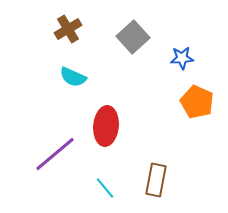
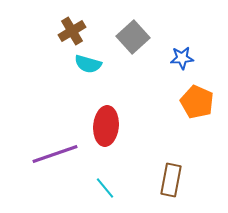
brown cross: moved 4 px right, 2 px down
cyan semicircle: moved 15 px right, 13 px up; rotated 8 degrees counterclockwise
purple line: rotated 21 degrees clockwise
brown rectangle: moved 15 px right
